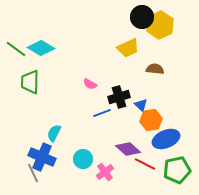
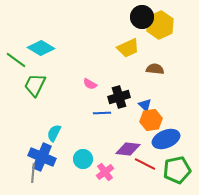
green line: moved 11 px down
green trapezoid: moved 5 px right, 3 px down; rotated 25 degrees clockwise
blue triangle: moved 4 px right
blue line: rotated 18 degrees clockwise
purple diamond: rotated 35 degrees counterclockwise
gray line: rotated 30 degrees clockwise
